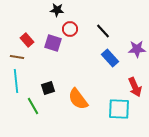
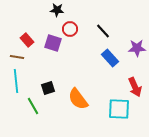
purple star: moved 1 px up
